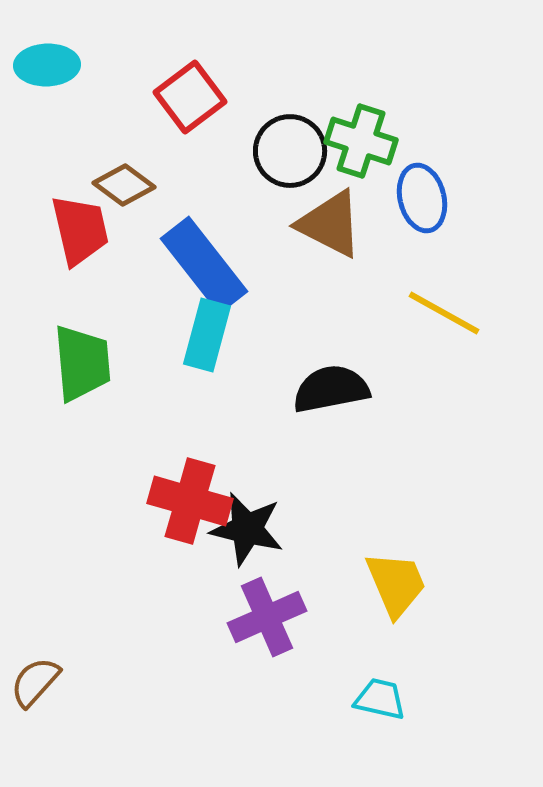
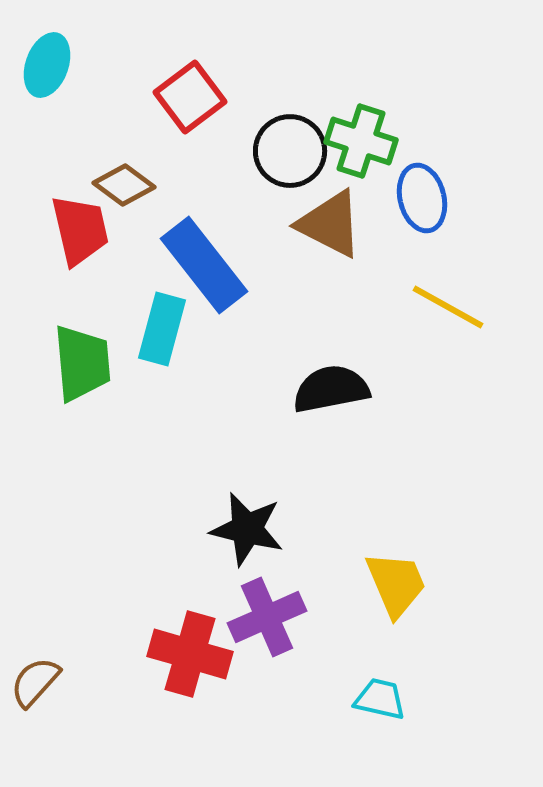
cyan ellipse: rotated 68 degrees counterclockwise
yellow line: moved 4 px right, 6 px up
cyan rectangle: moved 45 px left, 6 px up
red cross: moved 153 px down
